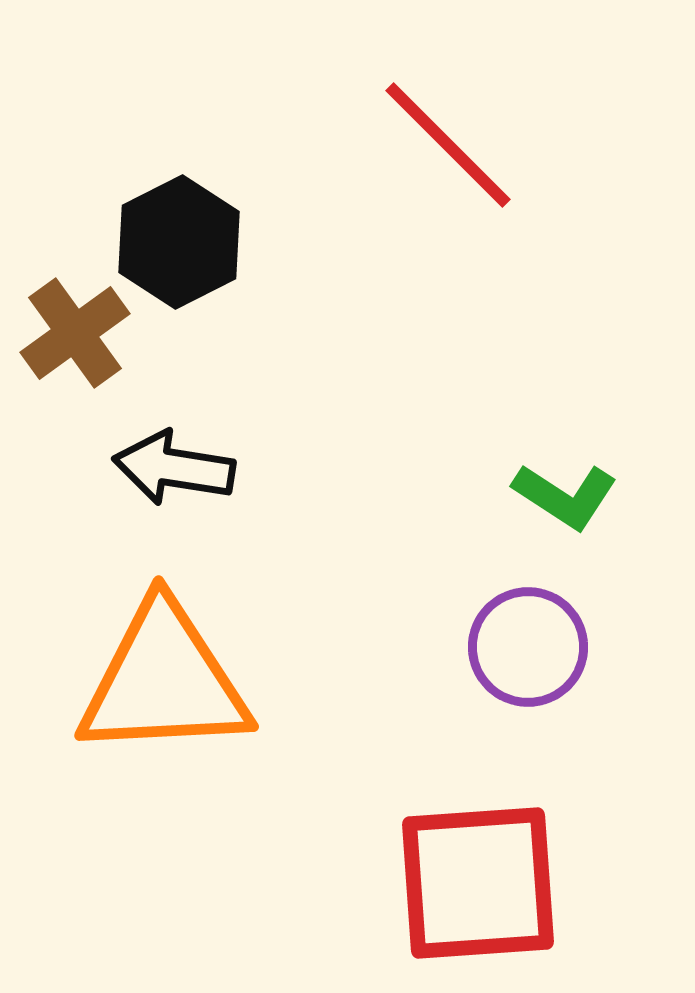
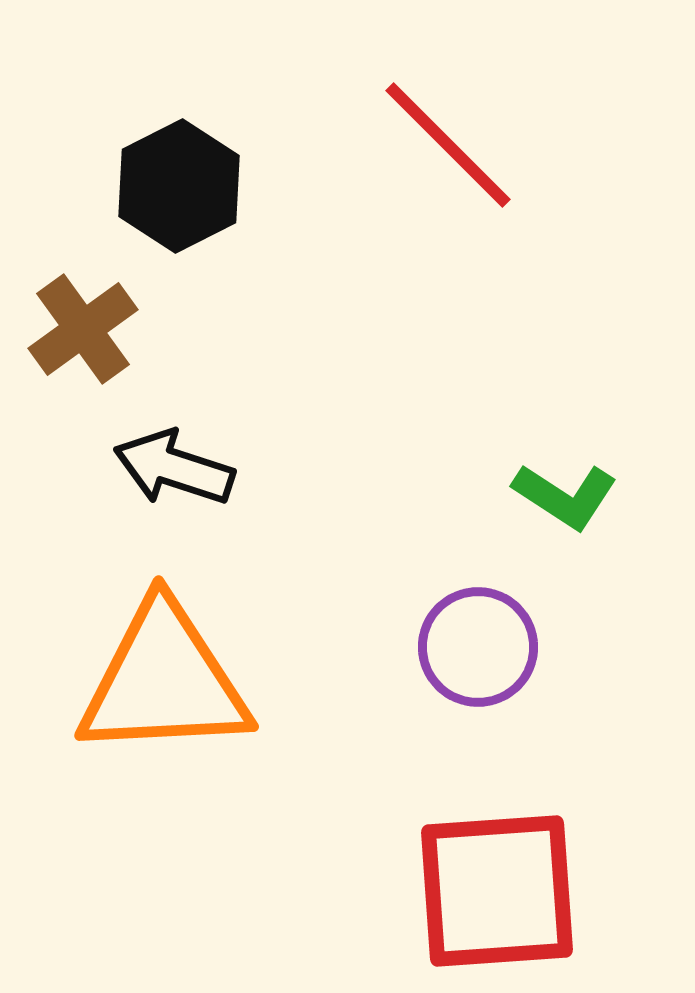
black hexagon: moved 56 px up
brown cross: moved 8 px right, 4 px up
black arrow: rotated 9 degrees clockwise
purple circle: moved 50 px left
red square: moved 19 px right, 8 px down
